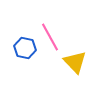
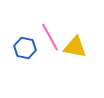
yellow triangle: moved 15 px up; rotated 35 degrees counterclockwise
